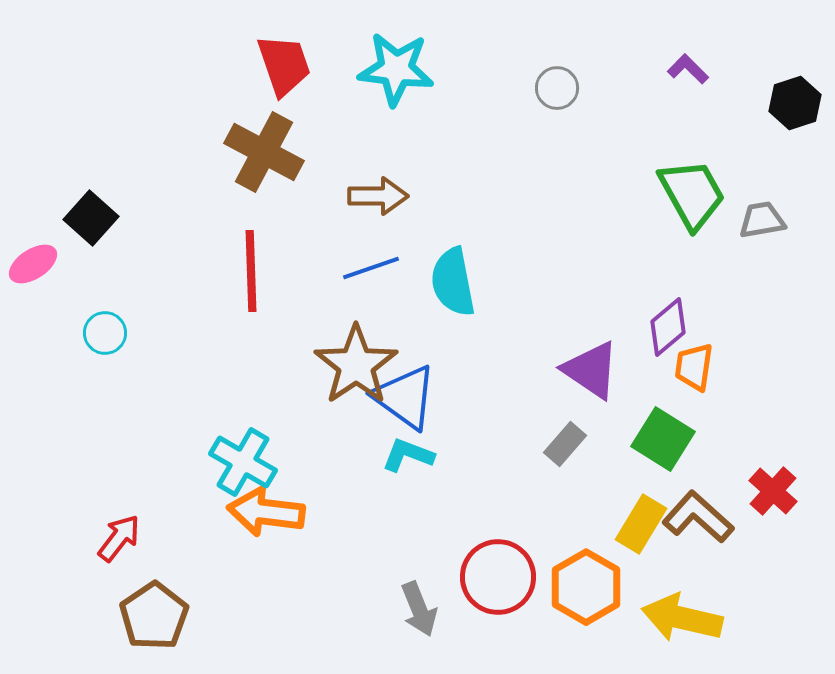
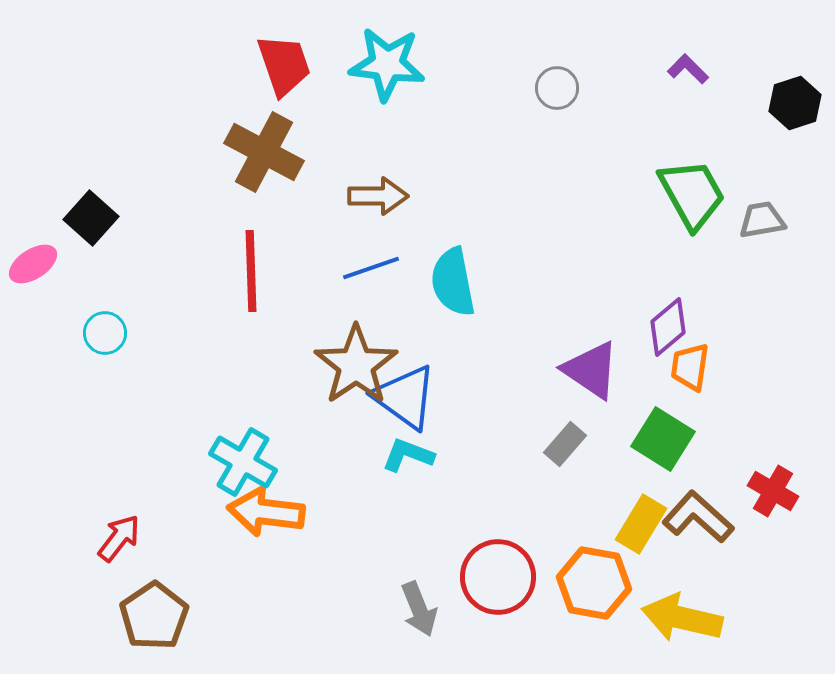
cyan star: moved 9 px left, 5 px up
orange trapezoid: moved 4 px left
red cross: rotated 12 degrees counterclockwise
orange hexagon: moved 8 px right, 4 px up; rotated 20 degrees counterclockwise
